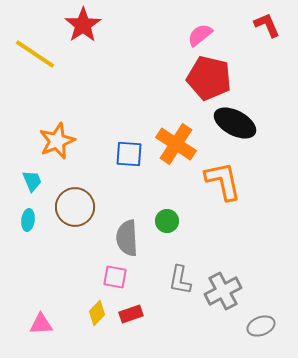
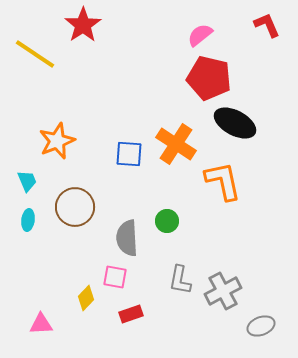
cyan trapezoid: moved 5 px left
yellow diamond: moved 11 px left, 15 px up
